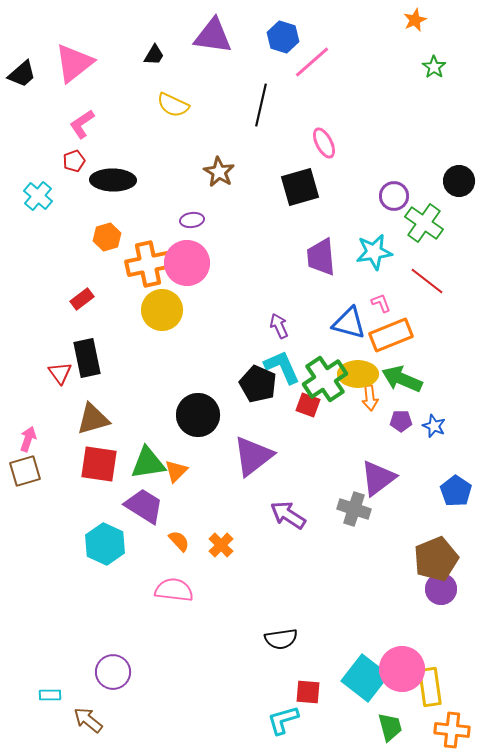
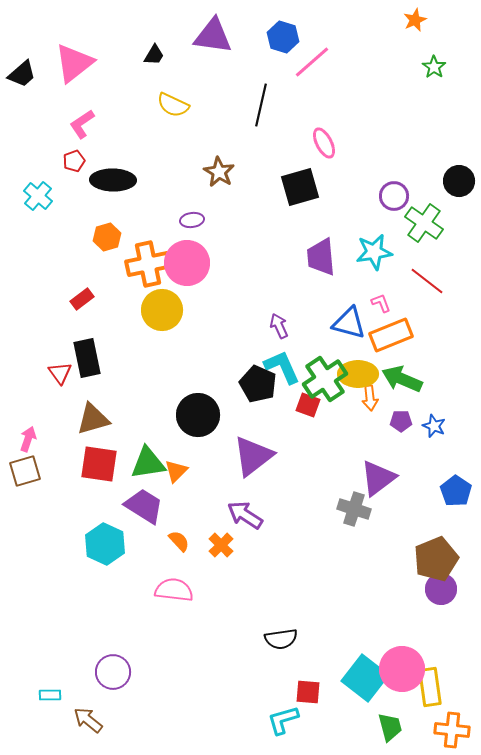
purple arrow at (288, 515): moved 43 px left
